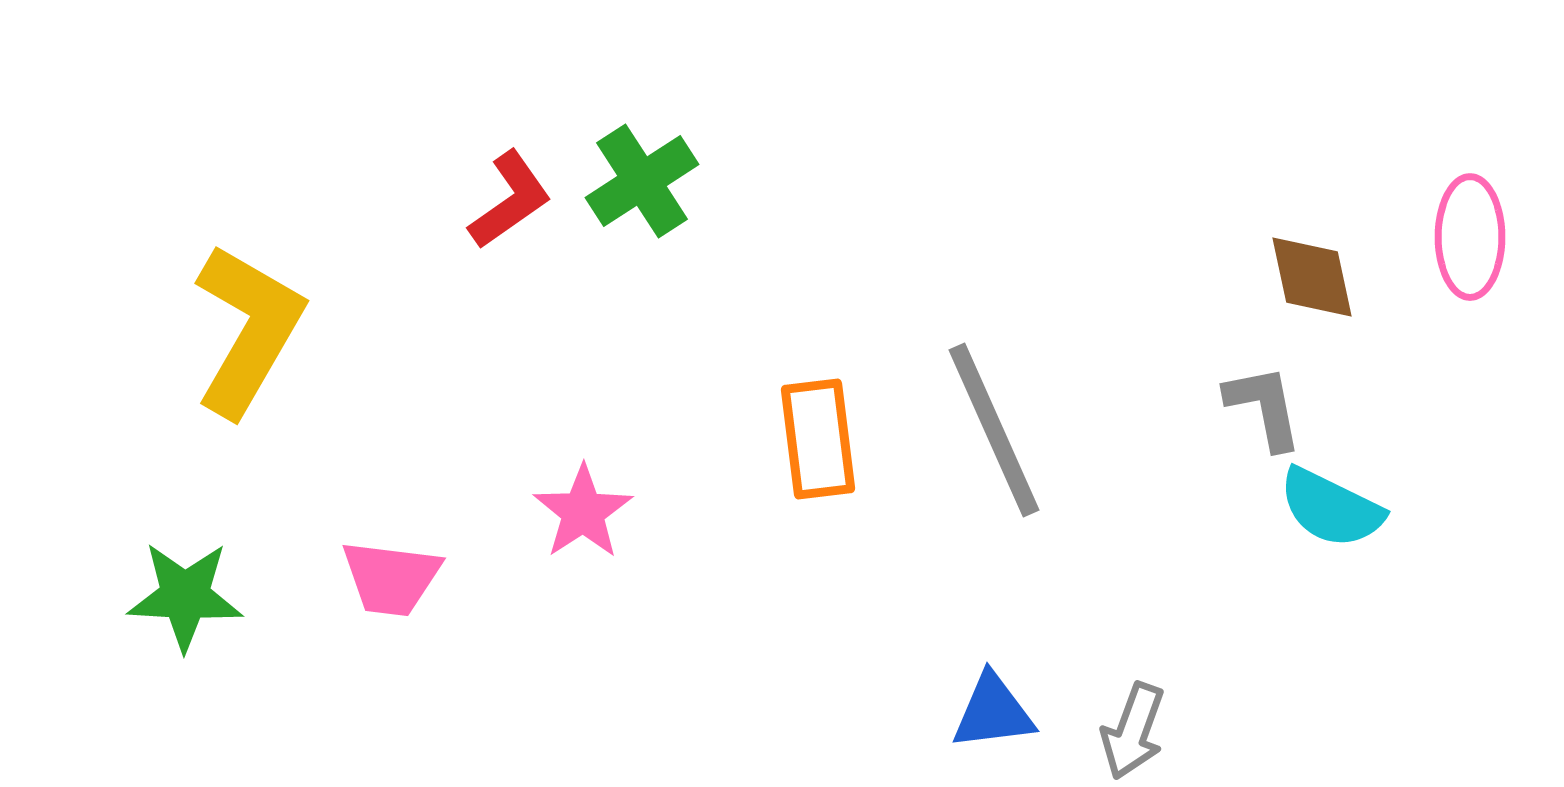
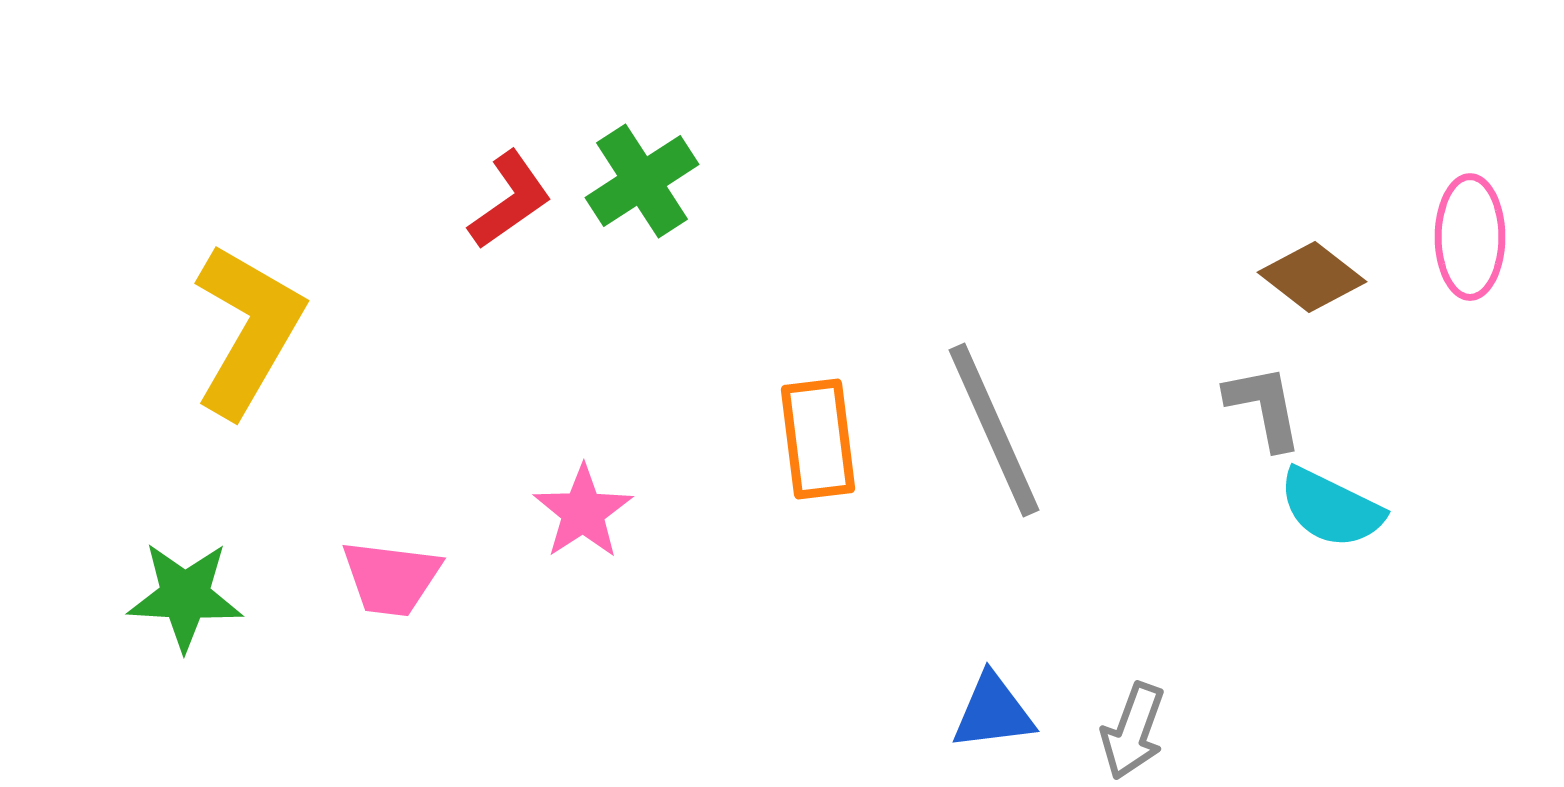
brown diamond: rotated 40 degrees counterclockwise
